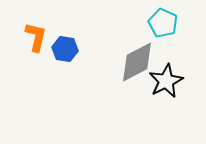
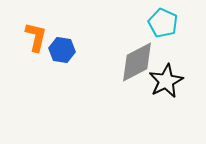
blue hexagon: moved 3 px left, 1 px down
